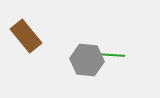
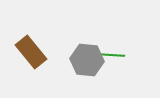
brown rectangle: moved 5 px right, 16 px down
